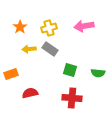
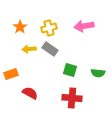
red semicircle: rotated 42 degrees clockwise
